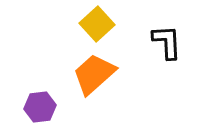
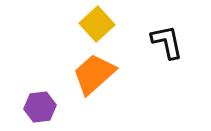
black L-shape: rotated 9 degrees counterclockwise
